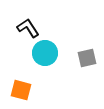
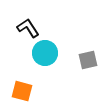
gray square: moved 1 px right, 2 px down
orange square: moved 1 px right, 1 px down
